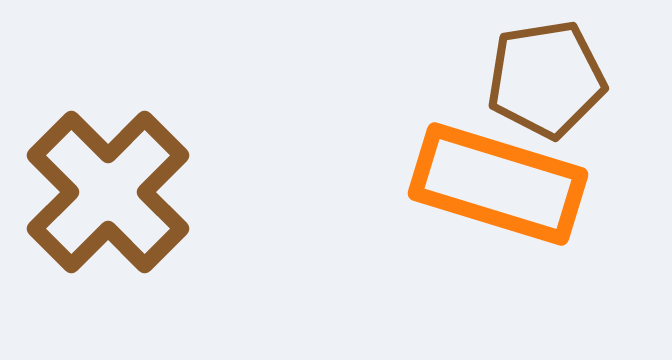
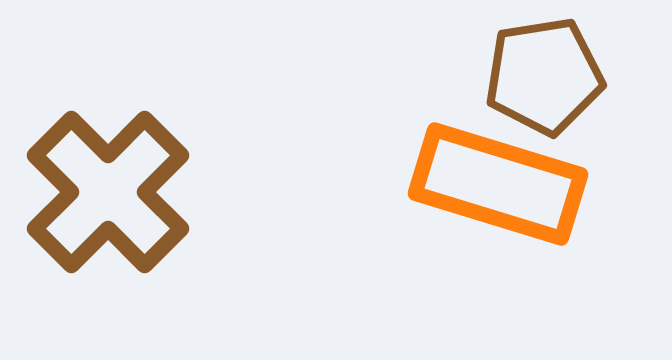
brown pentagon: moved 2 px left, 3 px up
